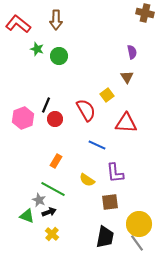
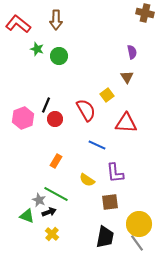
green line: moved 3 px right, 5 px down
